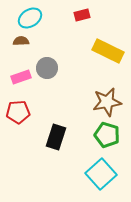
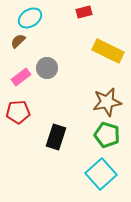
red rectangle: moved 2 px right, 3 px up
brown semicircle: moved 3 px left; rotated 42 degrees counterclockwise
pink rectangle: rotated 18 degrees counterclockwise
